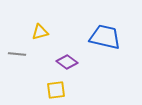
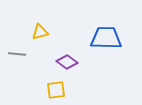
blue trapezoid: moved 1 px right, 1 px down; rotated 12 degrees counterclockwise
